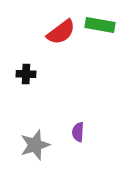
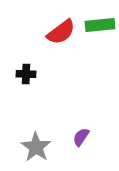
green rectangle: rotated 16 degrees counterclockwise
purple semicircle: moved 3 px right, 5 px down; rotated 30 degrees clockwise
gray star: moved 1 px right, 2 px down; rotated 20 degrees counterclockwise
